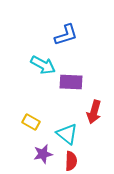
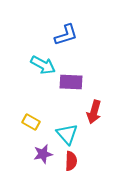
cyan triangle: rotated 10 degrees clockwise
